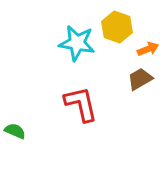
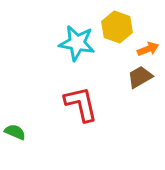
brown trapezoid: moved 2 px up
green semicircle: moved 1 px down
